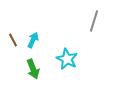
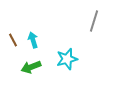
cyan arrow: rotated 42 degrees counterclockwise
cyan star: rotated 30 degrees clockwise
green arrow: moved 2 px left, 2 px up; rotated 90 degrees clockwise
